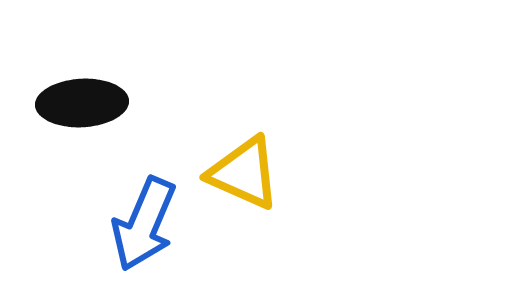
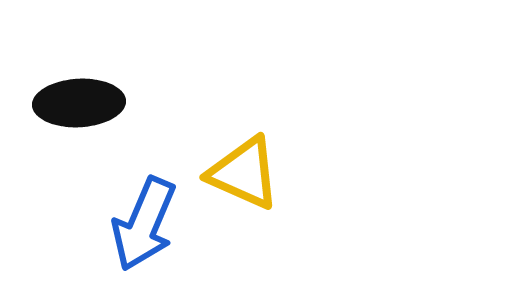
black ellipse: moved 3 px left
